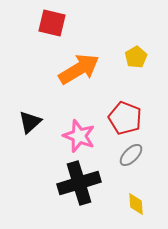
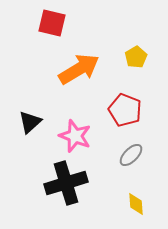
red pentagon: moved 8 px up
pink star: moved 4 px left
black cross: moved 13 px left
